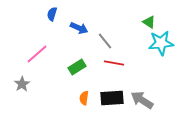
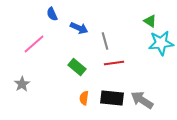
blue semicircle: rotated 40 degrees counterclockwise
green triangle: moved 1 px right, 1 px up
gray line: rotated 24 degrees clockwise
pink line: moved 3 px left, 10 px up
red line: rotated 18 degrees counterclockwise
green rectangle: rotated 72 degrees clockwise
black rectangle: rotated 10 degrees clockwise
